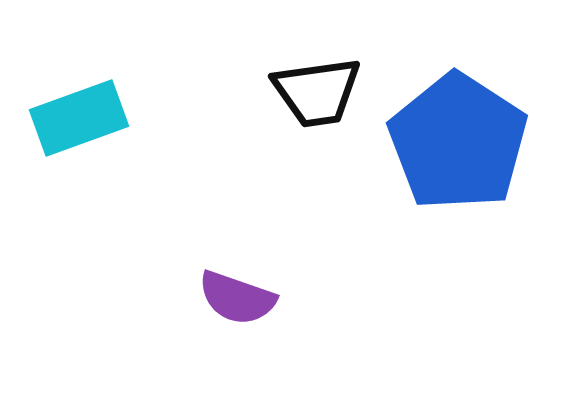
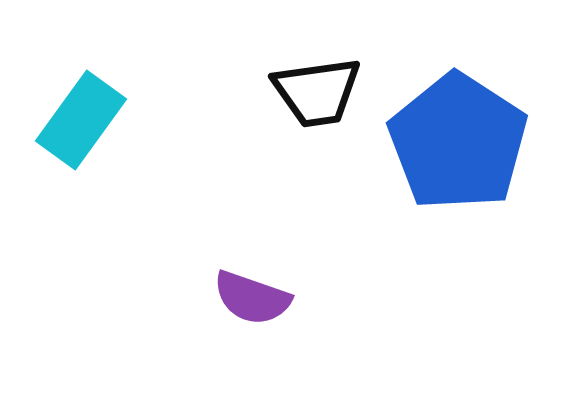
cyan rectangle: moved 2 px right, 2 px down; rotated 34 degrees counterclockwise
purple semicircle: moved 15 px right
